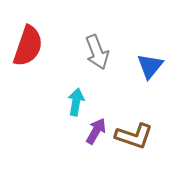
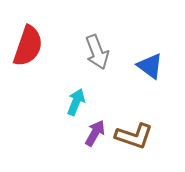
blue triangle: rotated 32 degrees counterclockwise
cyan arrow: rotated 12 degrees clockwise
purple arrow: moved 1 px left, 2 px down
